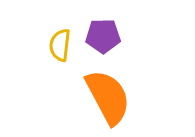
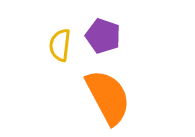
purple pentagon: rotated 20 degrees clockwise
